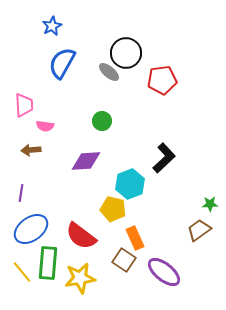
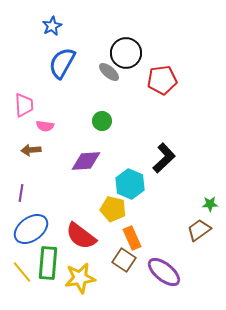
cyan hexagon: rotated 16 degrees counterclockwise
orange rectangle: moved 3 px left
